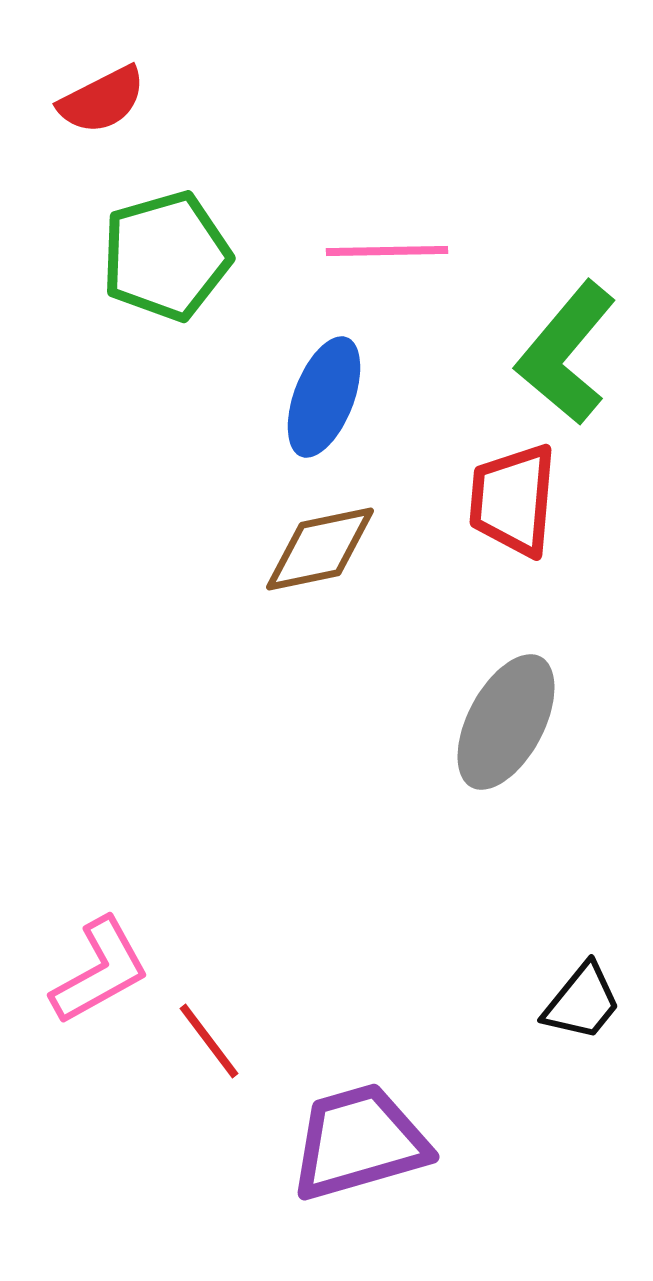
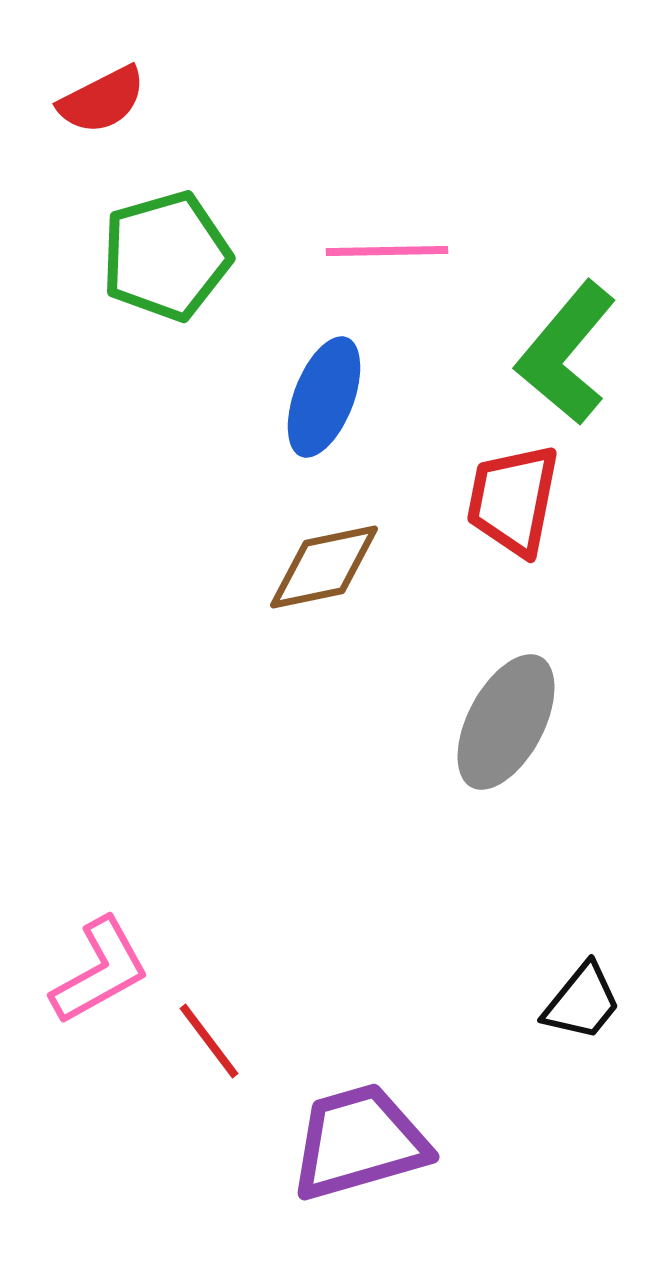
red trapezoid: rotated 6 degrees clockwise
brown diamond: moved 4 px right, 18 px down
